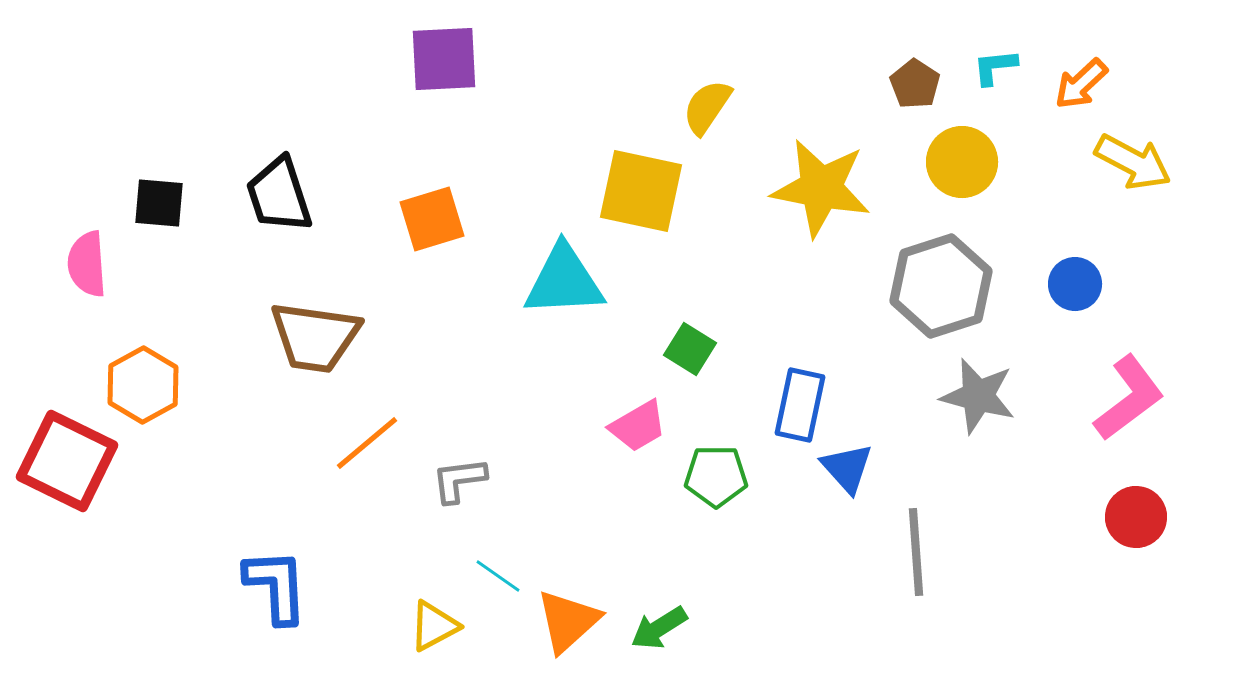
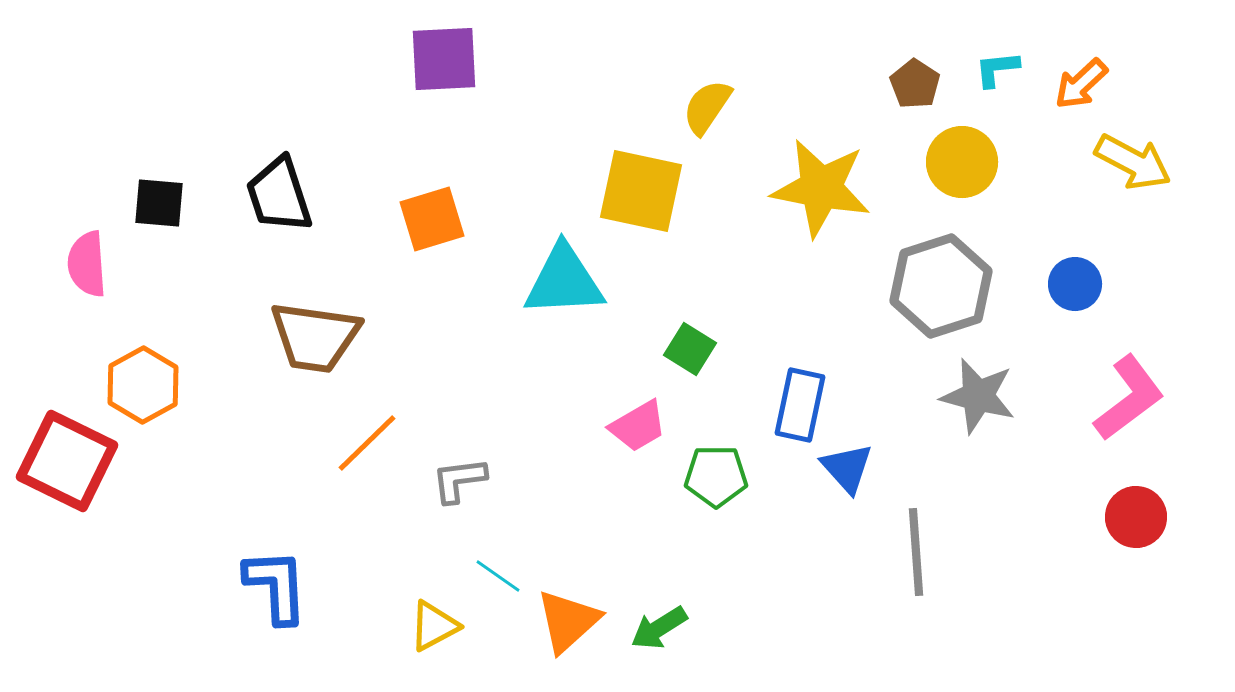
cyan L-shape: moved 2 px right, 2 px down
orange line: rotated 4 degrees counterclockwise
